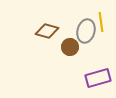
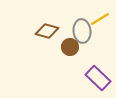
yellow line: moved 1 px left, 3 px up; rotated 66 degrees clockwise
gray ellipse: moved 4 px left; rotated 20 degrees counterclockwise
purple rectangle: rotated 60 degrees clockwise
